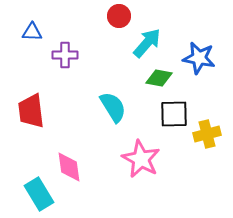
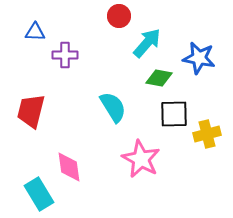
blue triangle: moved 3 px right
red trapezoid: rotated 21 degrees clockwise
